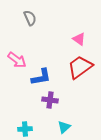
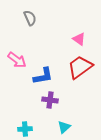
blue L-shape: moved 2 px right, 1 px up
